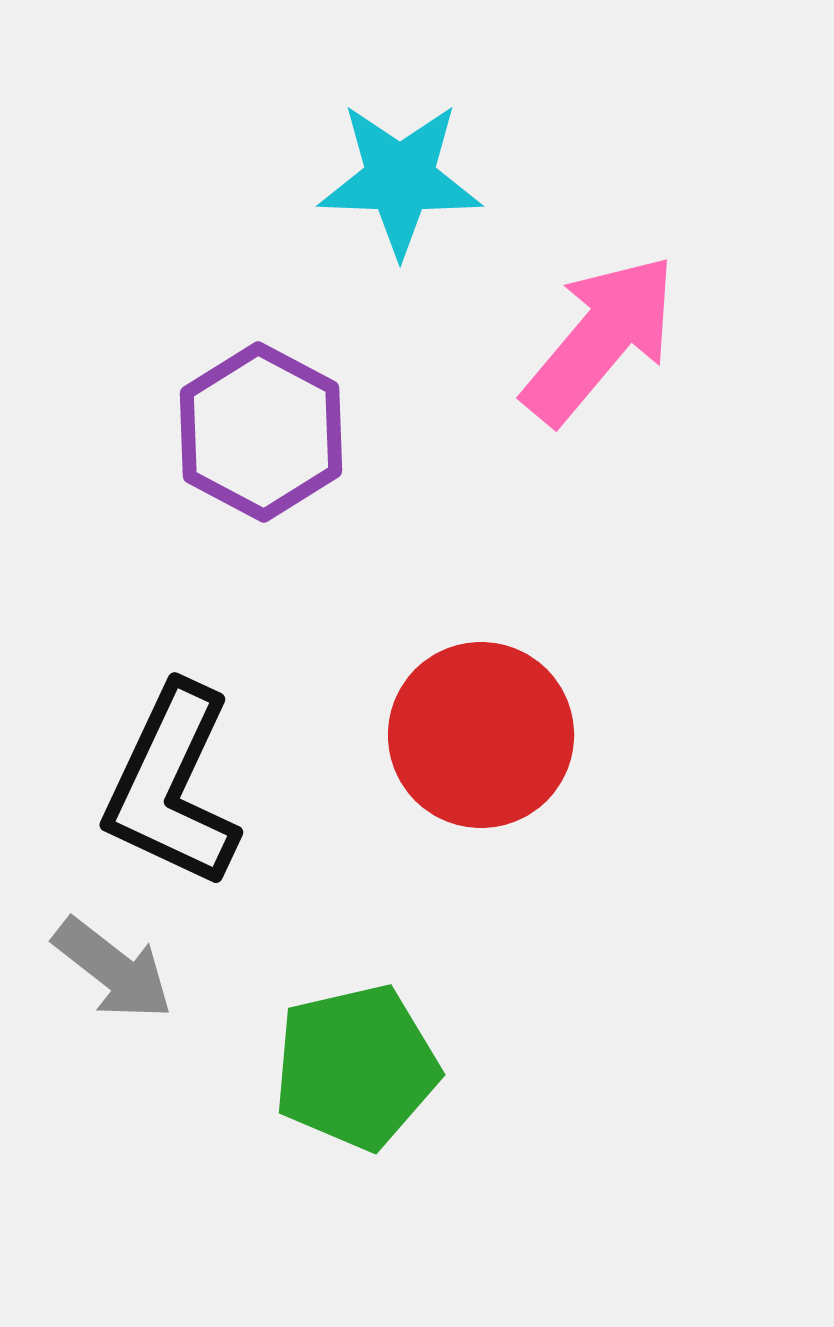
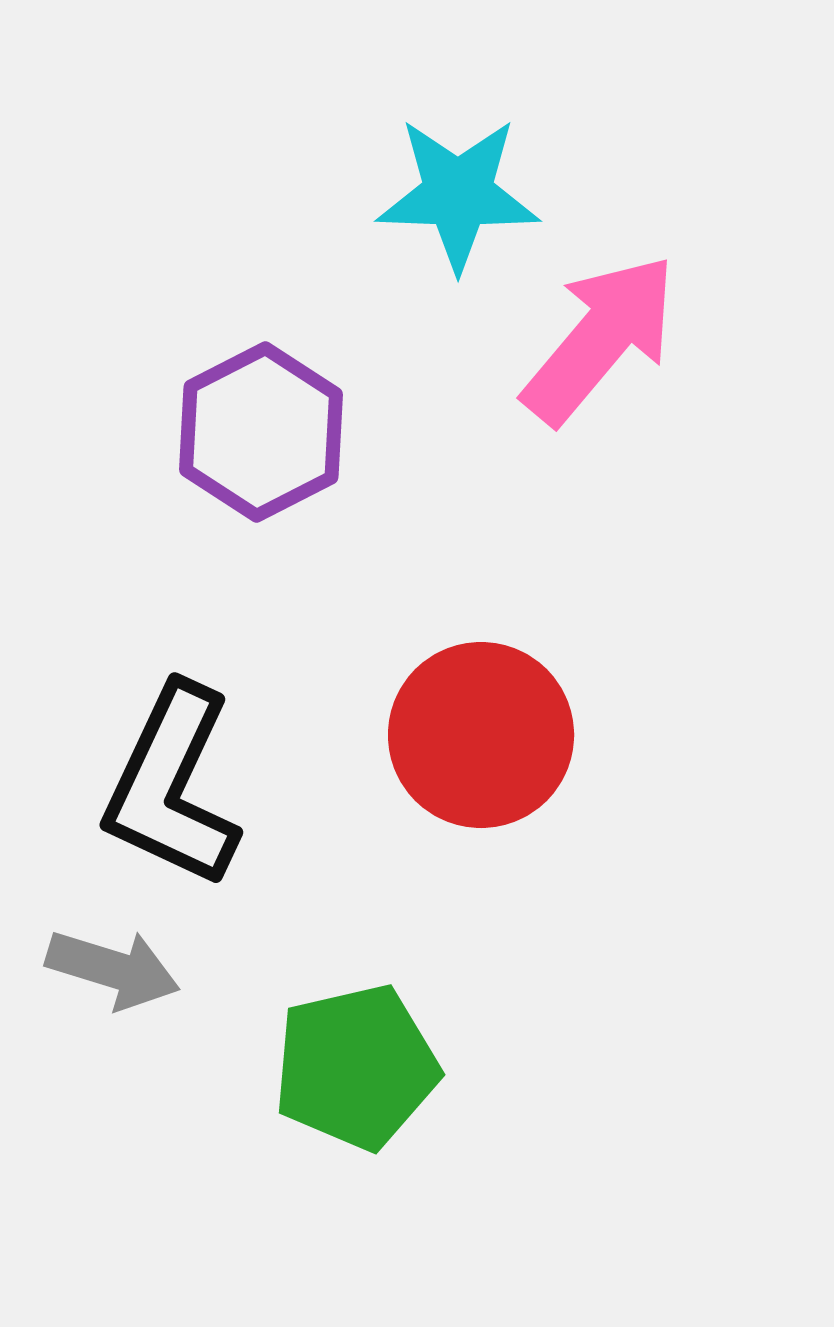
cyan star: moved 58 px right, 15 px down
purple hexagon: rotated 5 degrees clockwise
gray arrow: rotated 21 degrees counterclockwise
